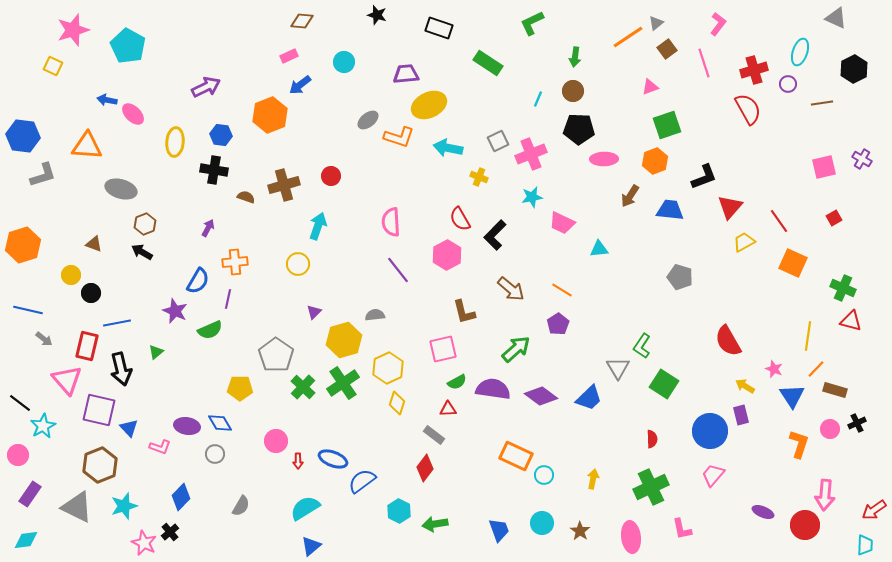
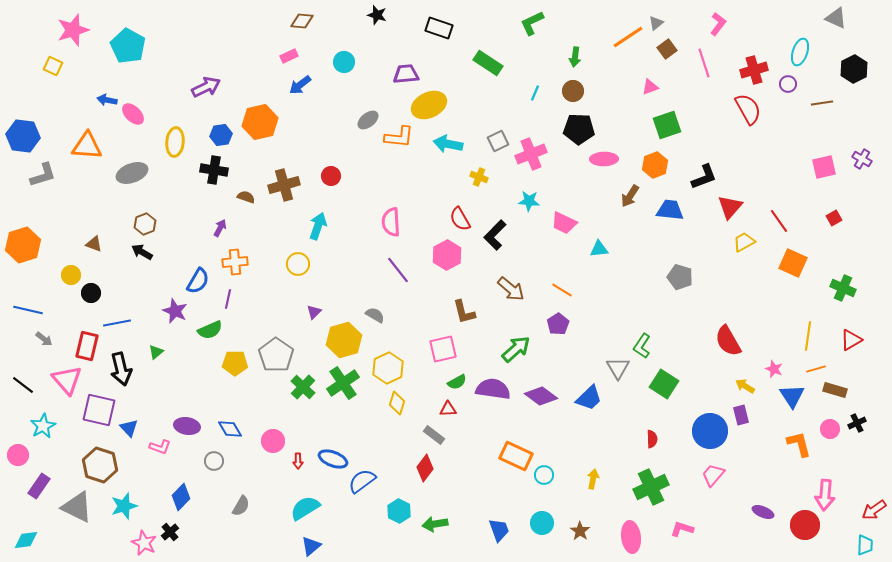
cyan line at (538, 99): moved 3 px left, 6 px up
orange hexagon at (270, 115): moved 10 px left, 7 px down; rotated 8 degrees clockwise
blue hexagon at (221, 135): rotated 15 degrees counterclockwise
orange L-shape at (399, 137): rotated 12 degrees counterclockwise
cyan arrow at (448, 148): moved 4 px up
orange hexagon at (655, 161): moved 4 px down
gray ellipse at (121, 189): moved 11 px right, 16 px up; rotated 36 degrees counterclockwise
cyan star at (532, 197): moved 3 px left, 4 px down; rotated 15 degrees clockwise
pink trapezoid at (562, 223): moved 2 px right
purple arrow at (208, 228): moved 12 px right
gray semicircle at (375, 315): rotated 36 degrees clockwise
red triangle at (851, 321): moved 19 px down; rotated 45 degrees counterclockwise
orange line at (816, 369): rotated 30 degrees clockwise
yellow pentagon at (240, 388): moved 5 px left, 25 px up
black line at (20, 403): moved 3 px right, 18 px up
blue diamond at (220, 423): moved 10 px right, 6 px down
pink circle at (276, 441): moved 3 px left
orange L-shape at (799, 444): rotated 32 degrees counterclockwise
gray circle at (215, 454): moved 1 px left, 7 px down
brown hexagon at (100, 465): rotated 20 degrees counterclockwise
purple rectangle at (30, 494): moved 9 px right, 8 px up
pink L-shape at (682, 529): rotated 120 degrees clockwise
